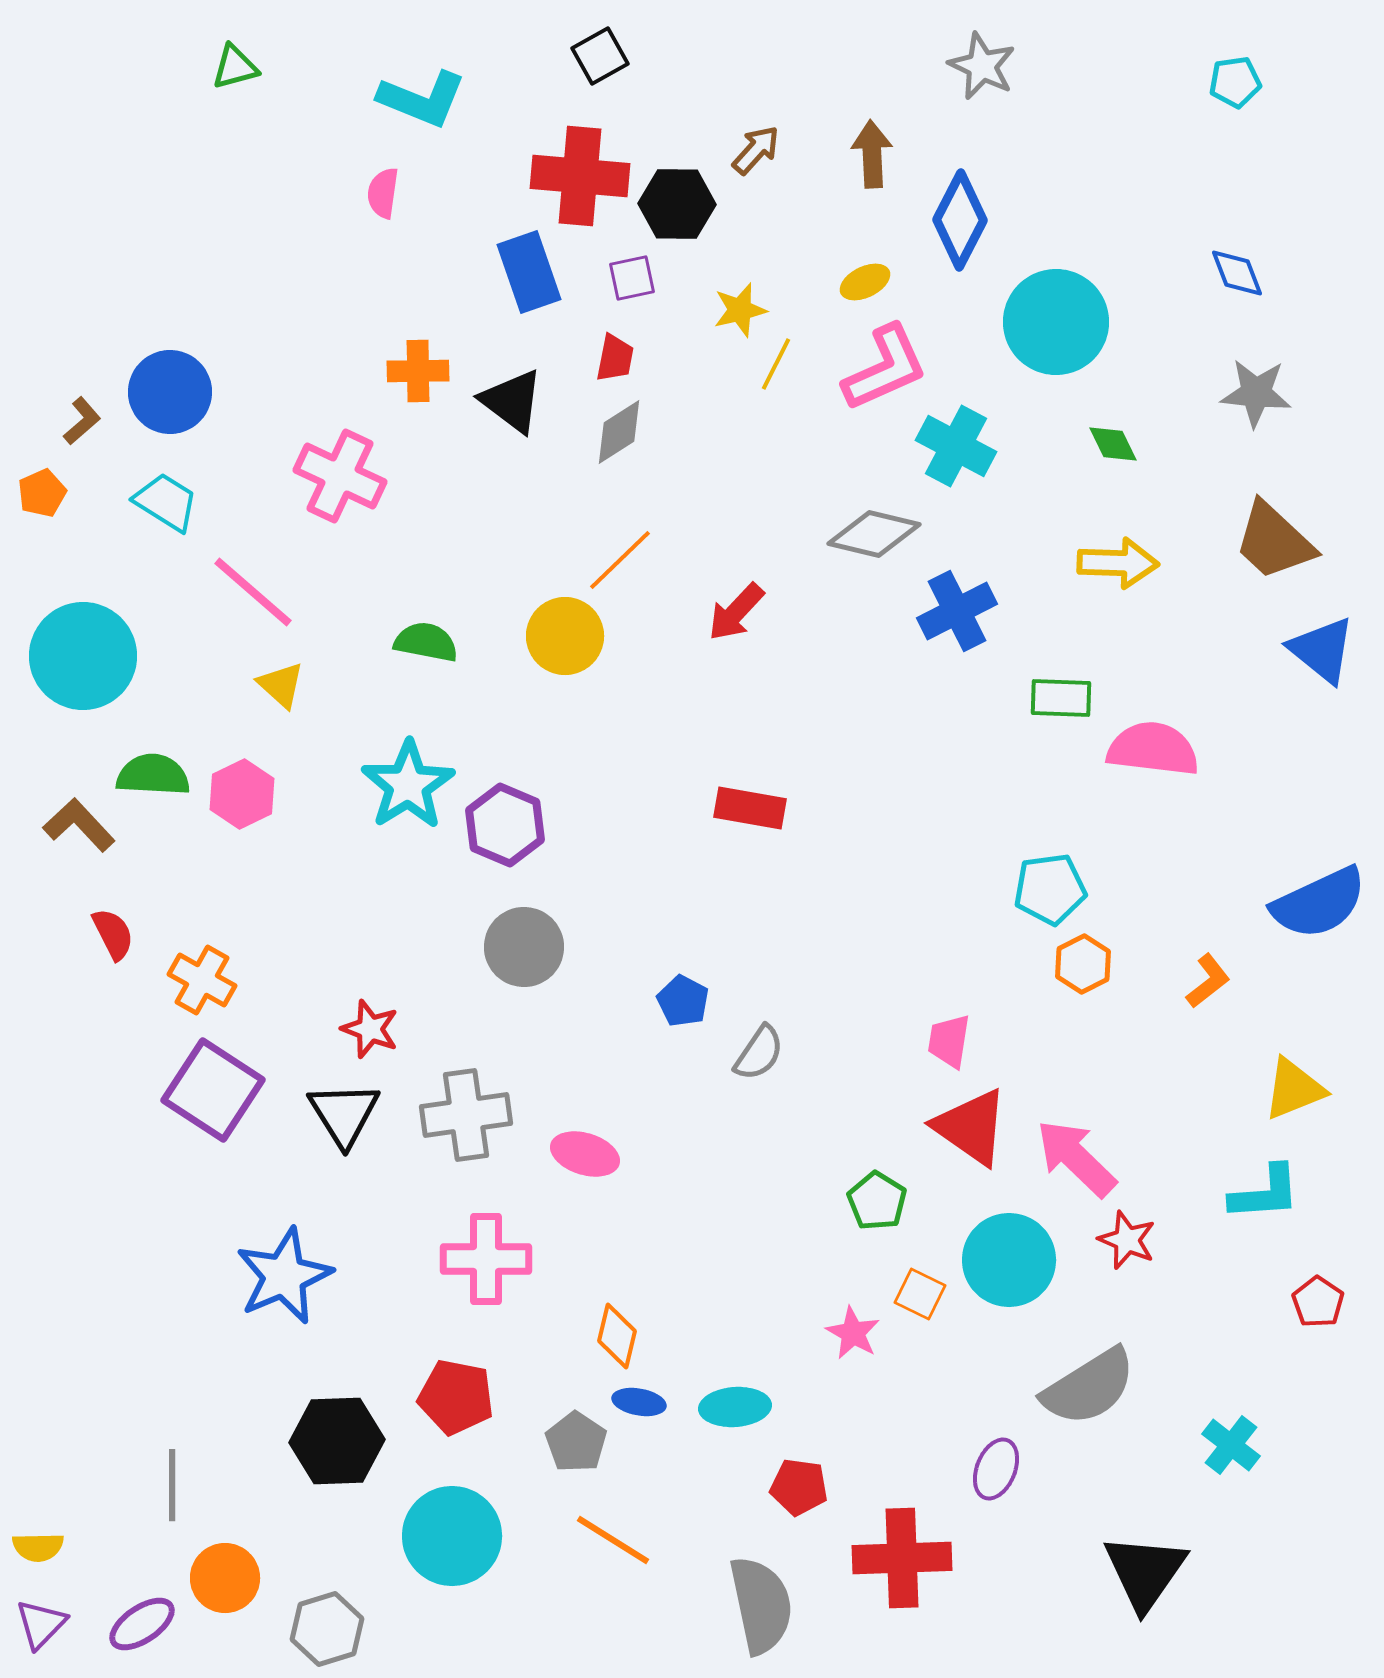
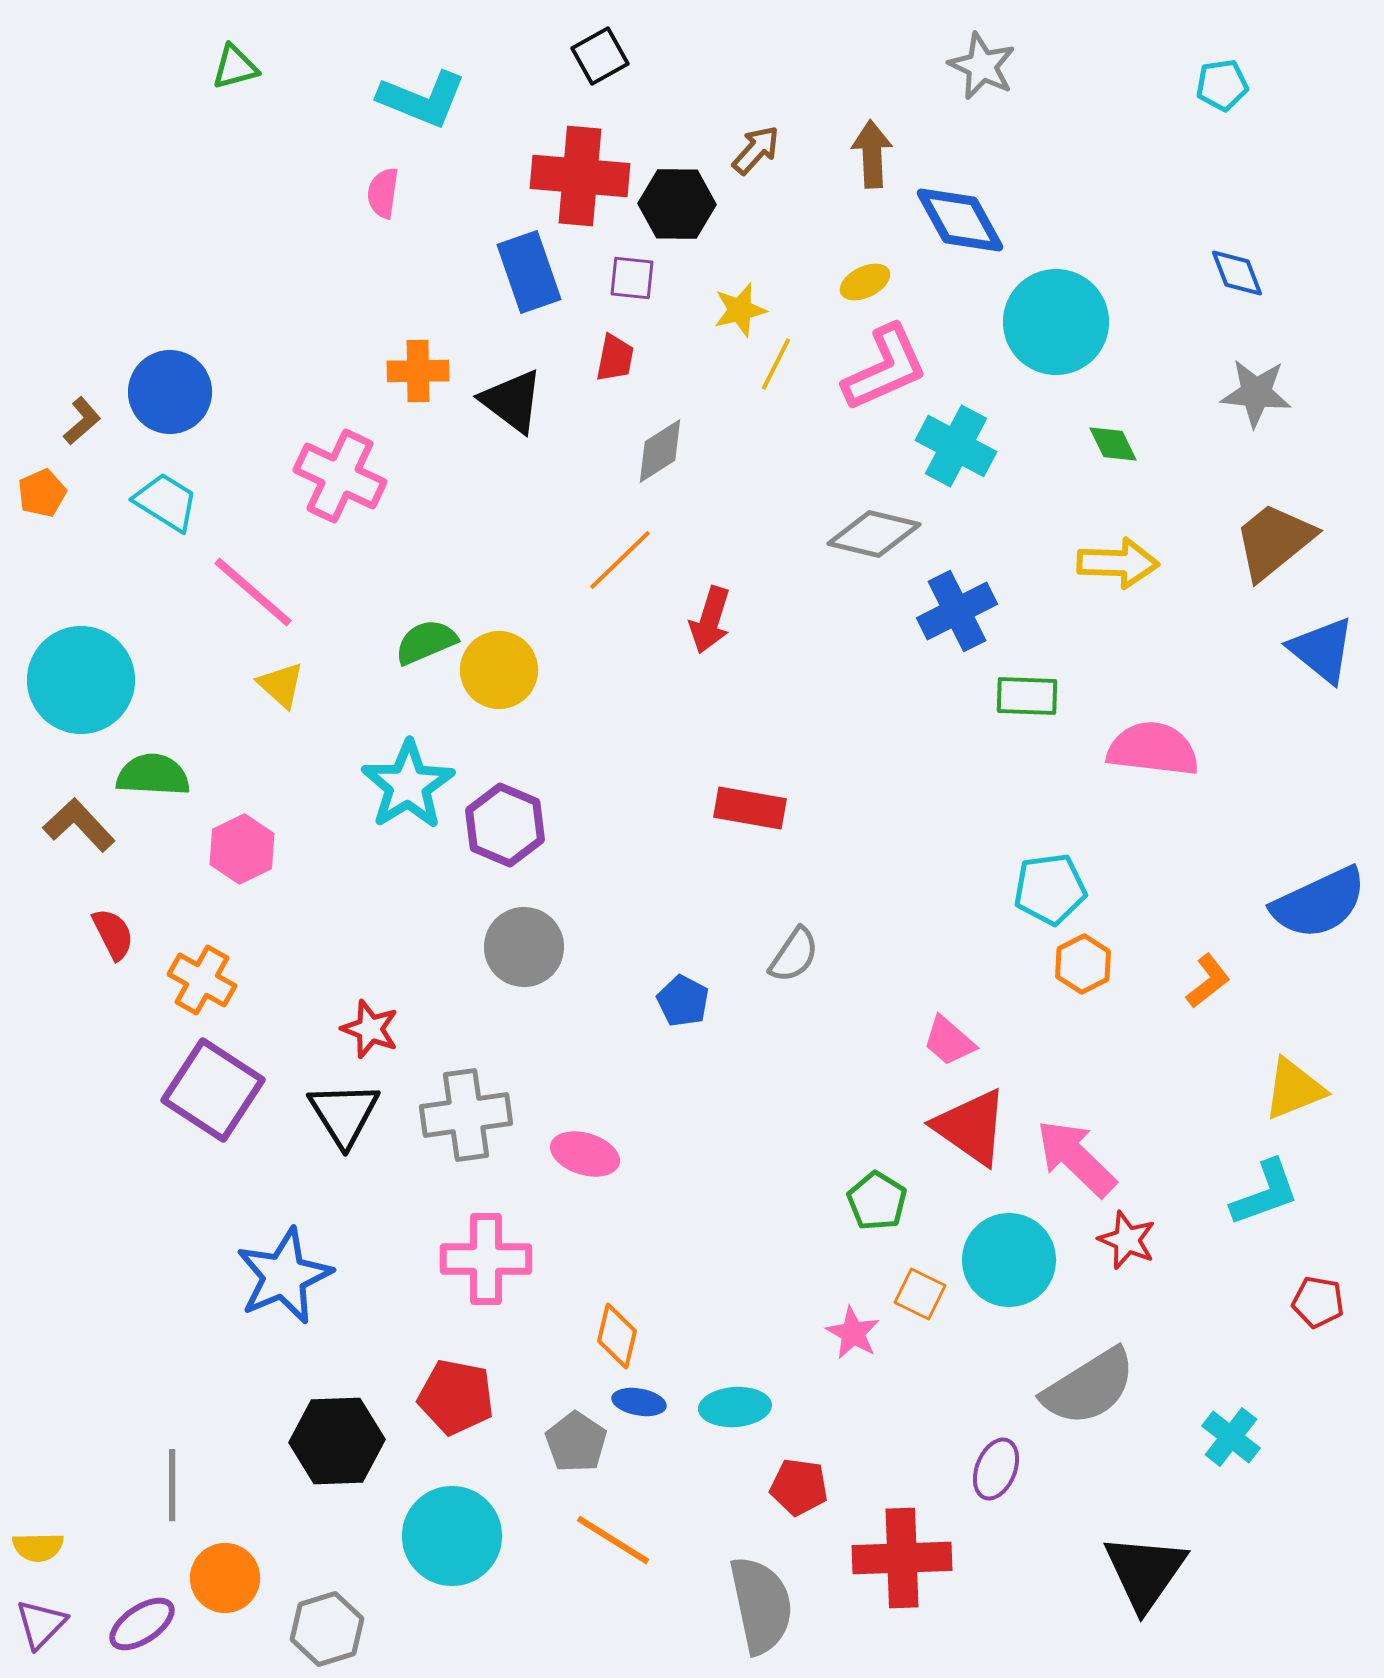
cyan pentagon at (1235, 82): moved 13 px left, 3 px down
blue diamond at (960, 220): rotated 56 degrees counterclockwise
purple square at (632, 278): rotated 18 degrees clockwise
gray diamond at (619, 432): moved 41 px right, 19 px down
brown trapezoid at (1274, 541): rotated 98 degrees clockwise
red arrow at (736, 612): moved 26 px left, 8 px down; rotated 26 degrees counterclockwise
yellow circle at (565, 636): moved 66 px left, 34 px down
green semicircle at (426, 642): rotated 34 degrees counterclockwise
cyan circle at (83, 656): moved 2 px left, 24 px down
green rectangle at (1061, 698): moved 34 px left, 2 px up
pink hexagon at (242, 794): moved 55 px down
pink trapezoid at (949, 1041): rotated 58 degrees counterclockwise
gray semicircle at (759, 1053): moved 35 px right, 98 px up
cyan L-shape at (1265, 1193): rotated 16 degrees counterclockwise
red pentagon at (1318, 1302): rotated 24 degrees counterclockwise
cyan cross at (1231, 1445): moved 8 px up
